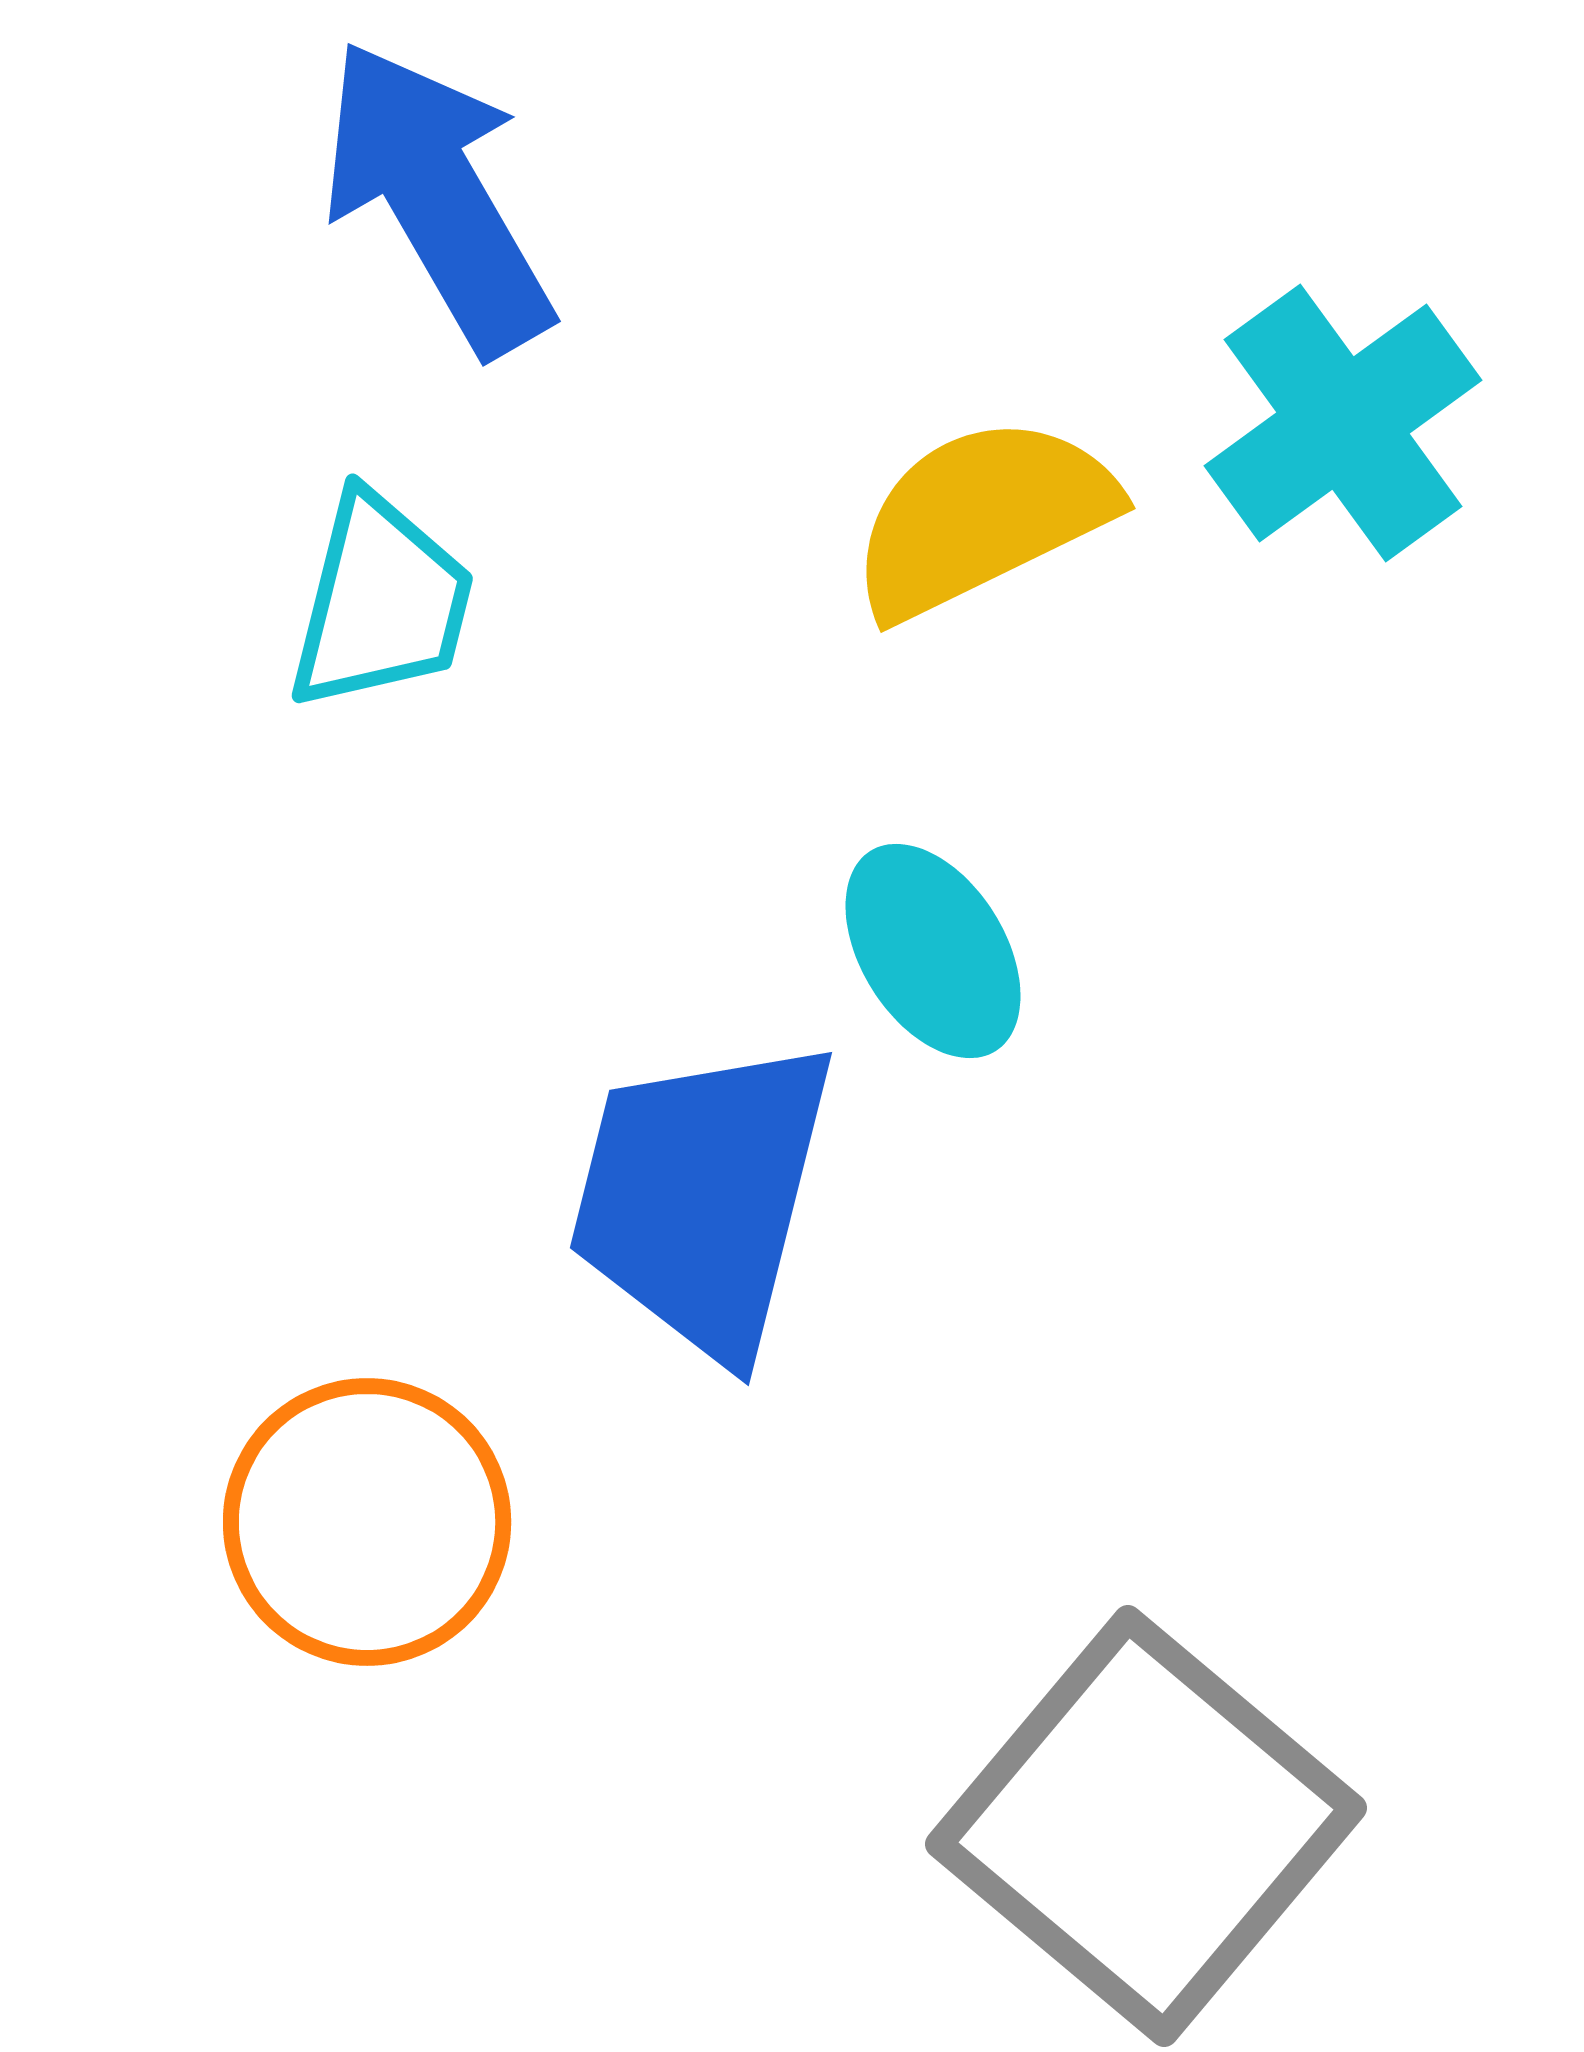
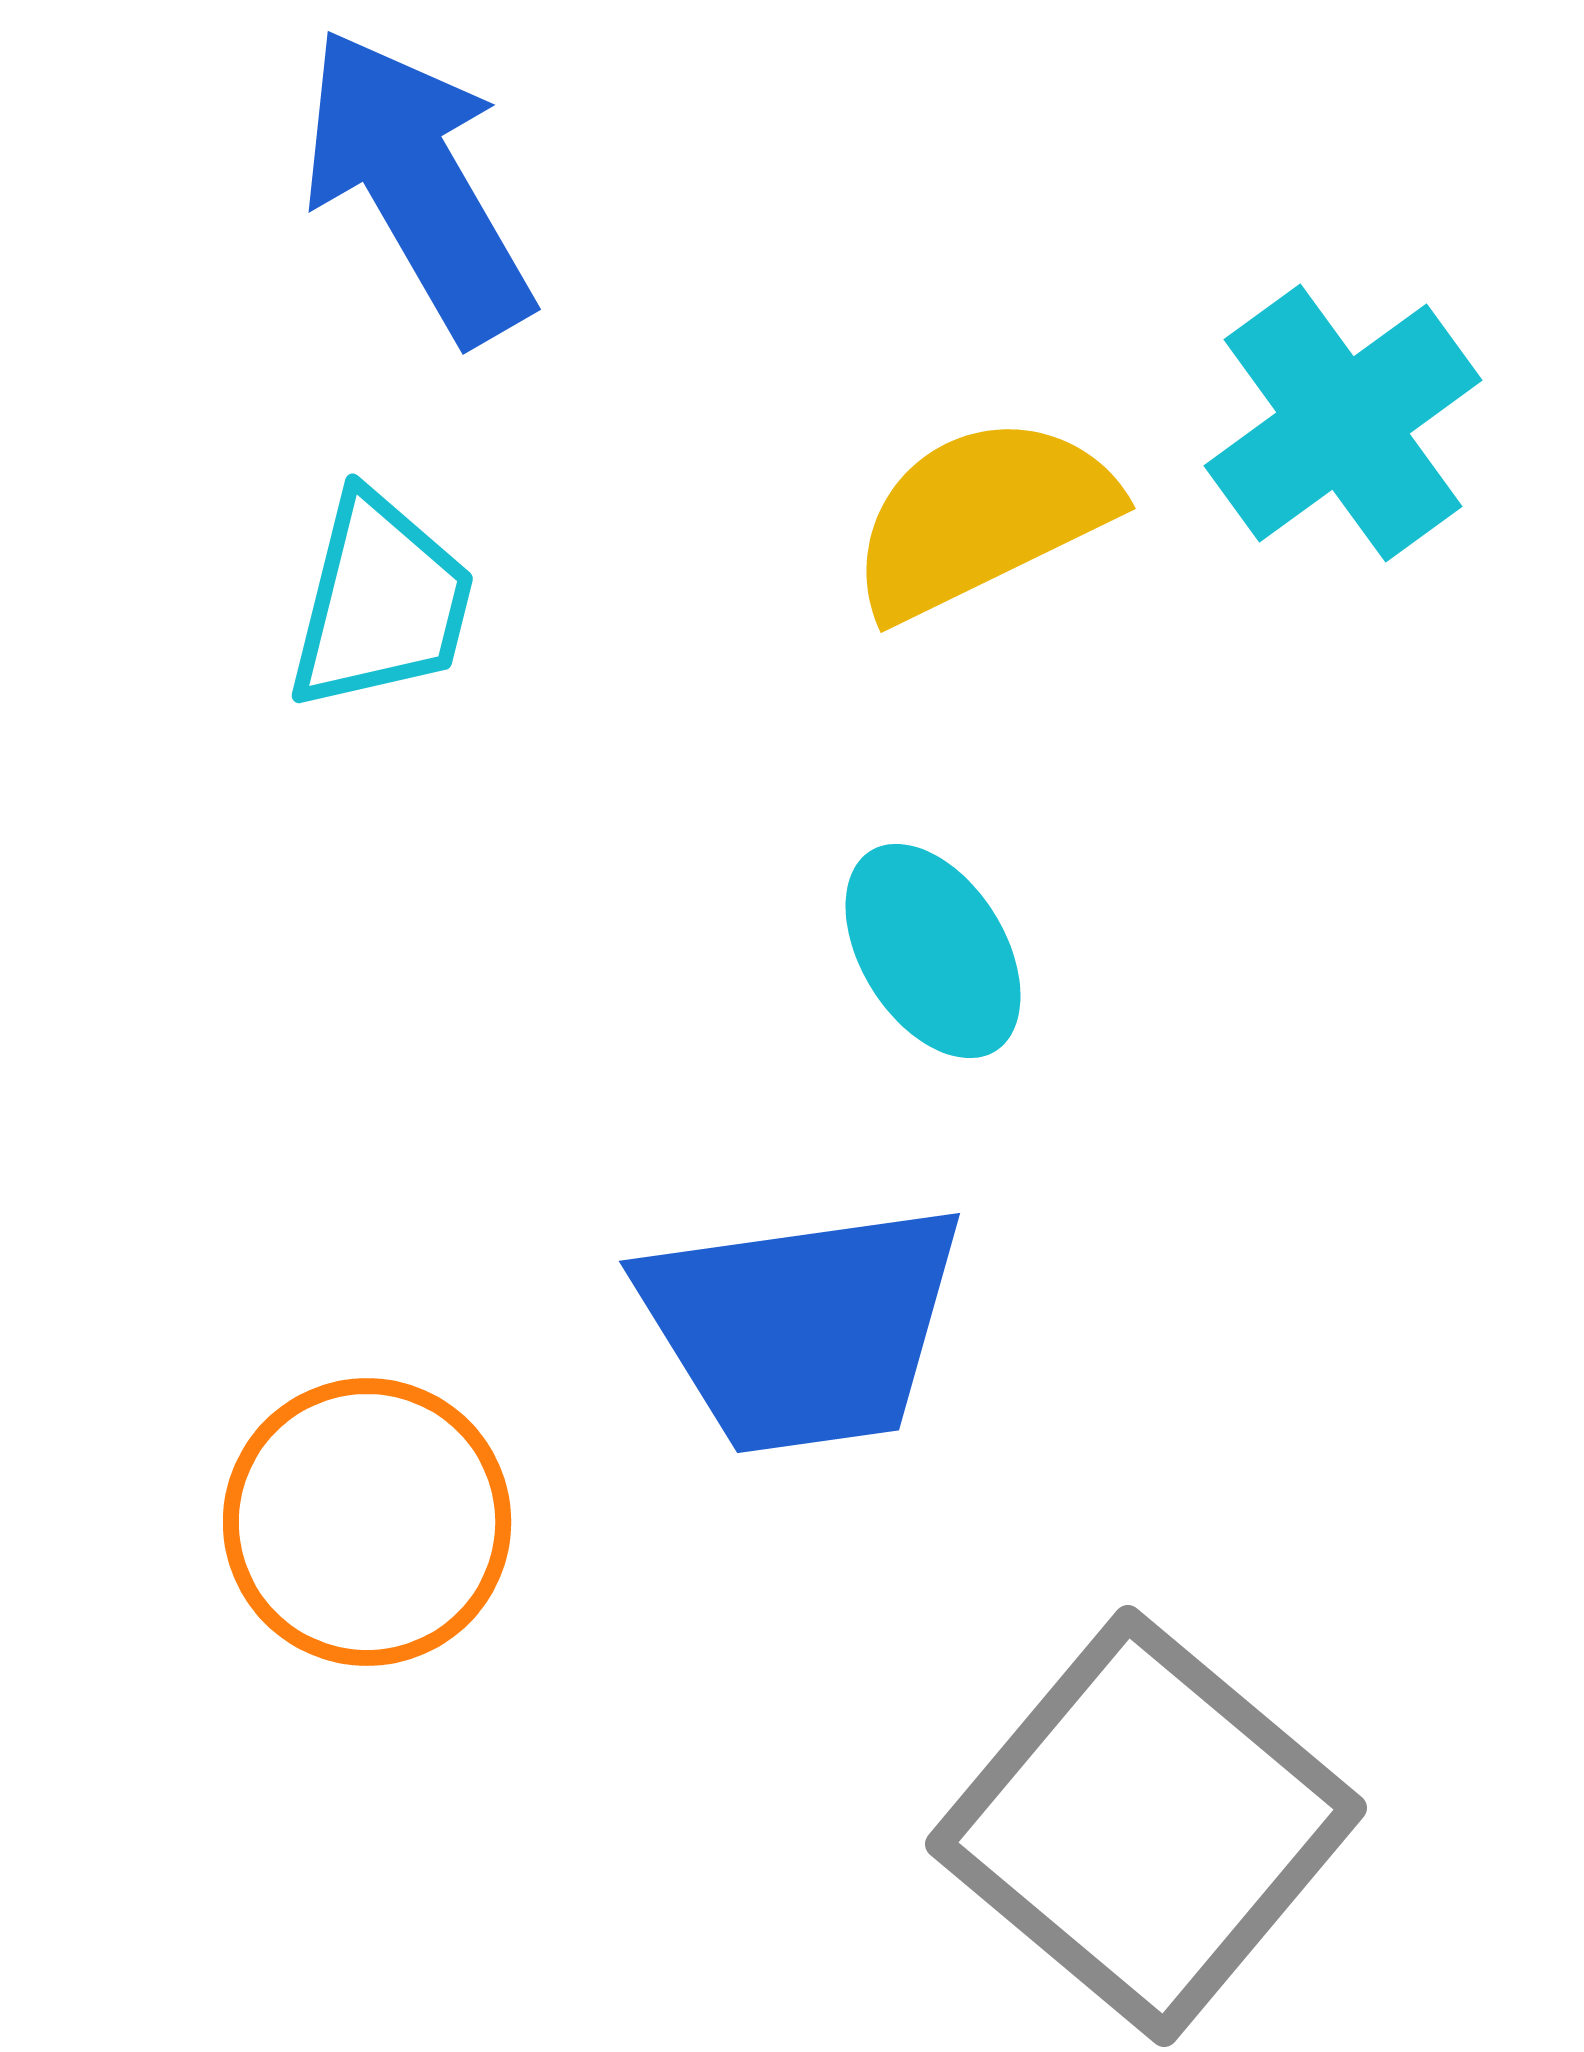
blue arrow: moved 20 px left, 12 px up
blue trapezoid: moved 100 px right, 130 px down; rotated 112 degrees counterclockwise
